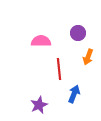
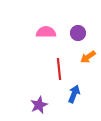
pink semicircle: moved 5 px right, 9 px up
orange arrow: rotated 35 degrees clockwise
